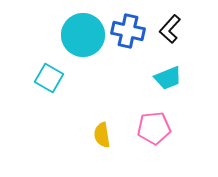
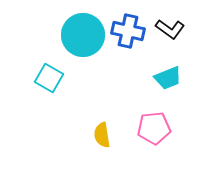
black L-shape: rotated 96 degrees counterclockwise
